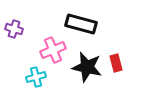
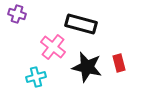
purple cross: moved 3 px right, 15 px up
pink cross: moved 3 px up; rotated 30 degrees counterclockwise
red rectangle: moved 3 px right
